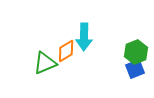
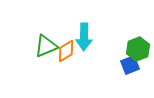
green hexagon: moved 2 px right, 3 px up
green triangle: moved 1 px right, 17 px up
blue square: moved 5 px left, 4 px up
